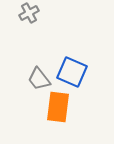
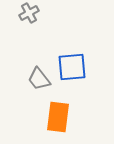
blue square: moved 5 px up; rotated 28 degrees counterclockwise
orange rectangle: moved 10 px down
